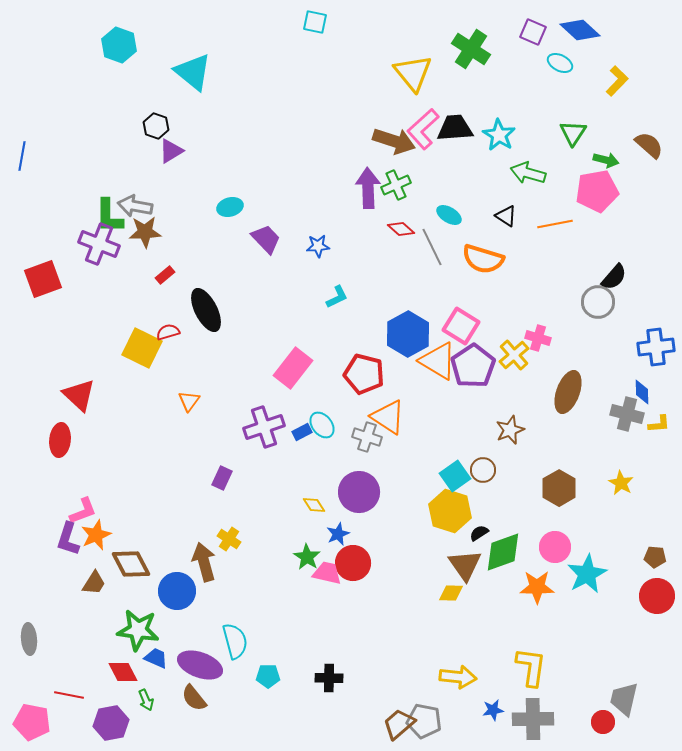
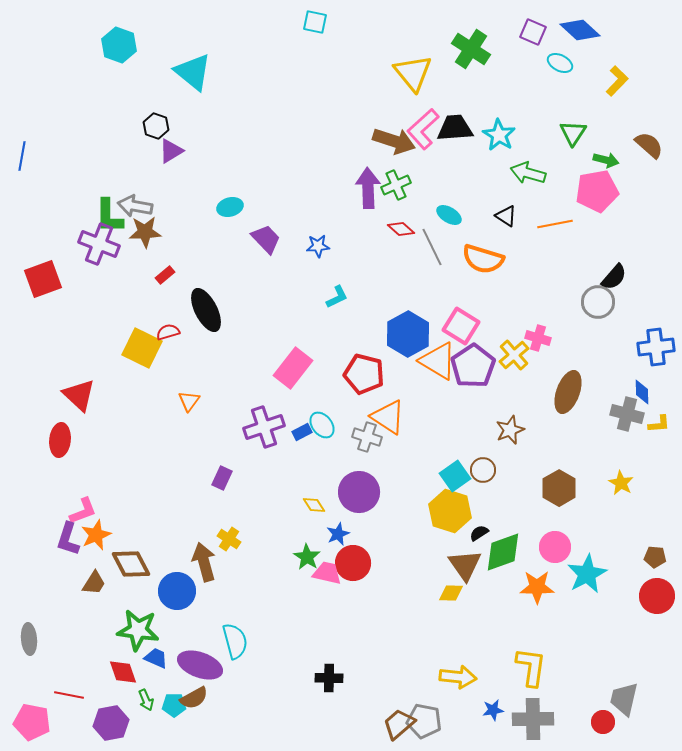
red diamond at (123, 672): rotated 8 degrees clockwise
cyan pentagon at (268, 676): moved 94 px left, 29 px down
brown semicircle at (194, 698): rotated 80 degrees counterclockwise
